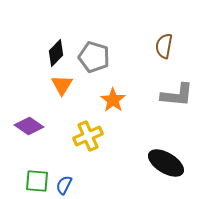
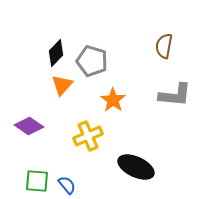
gray pentagon: moved 2 px left, 4 px down
orange triangle: rotated 10 degrees clockwise
gray L-shape: moved 2 px left
black ellipse: moved 30 px left, 4 px down; rotated 6 degrees counterclockwise
blue semicircle: moved 3 px right; rotated 114 degrees clockwise
